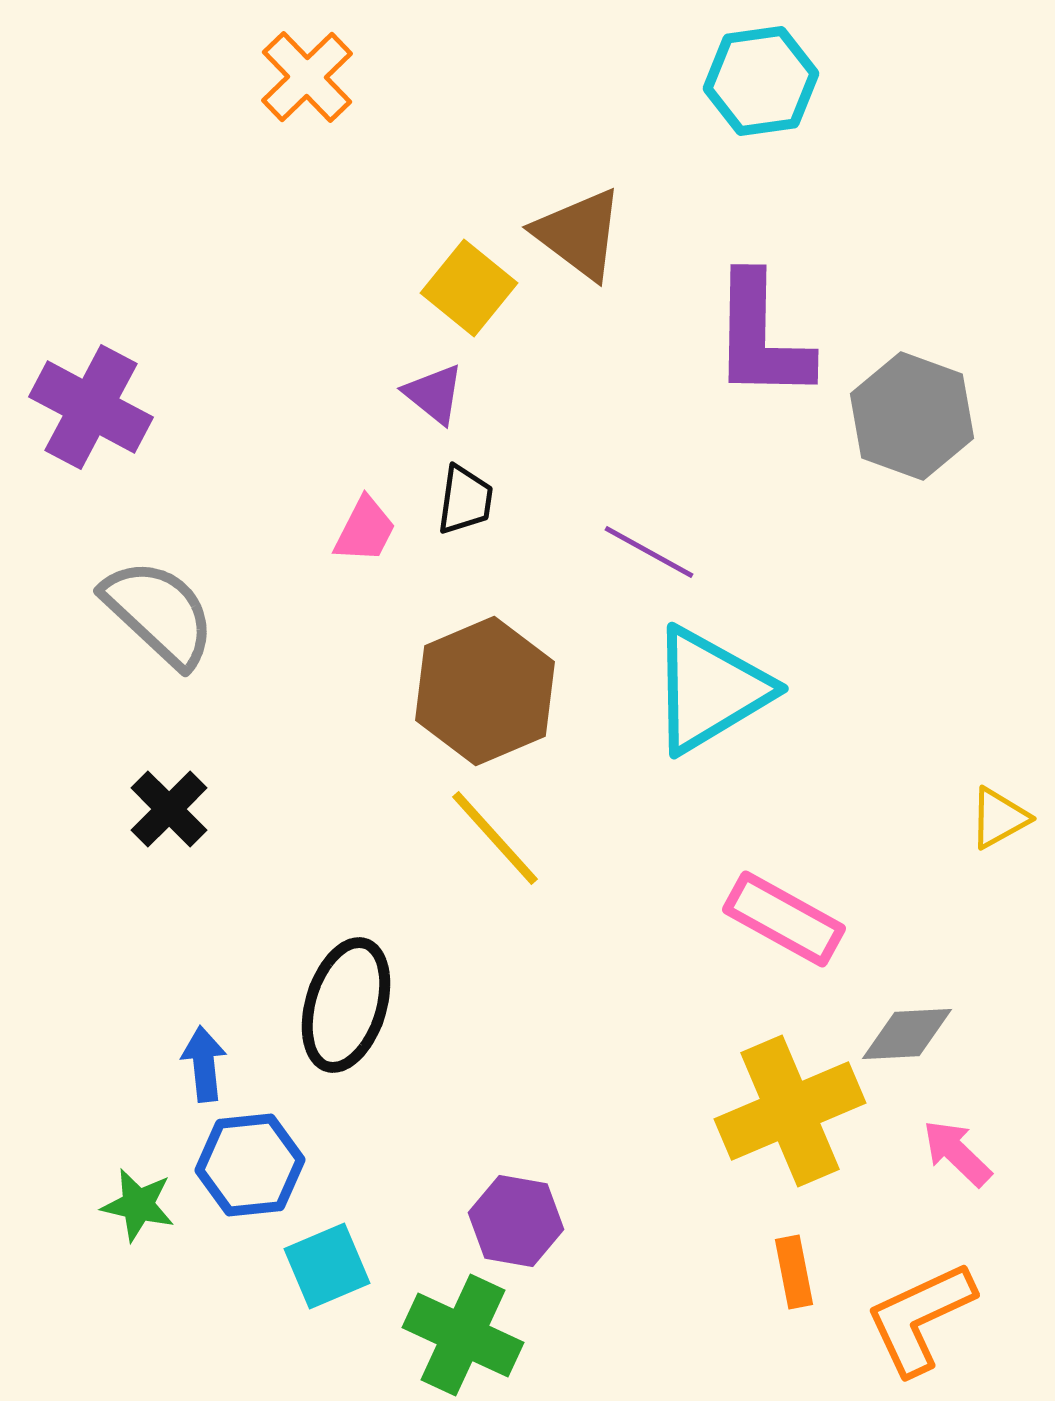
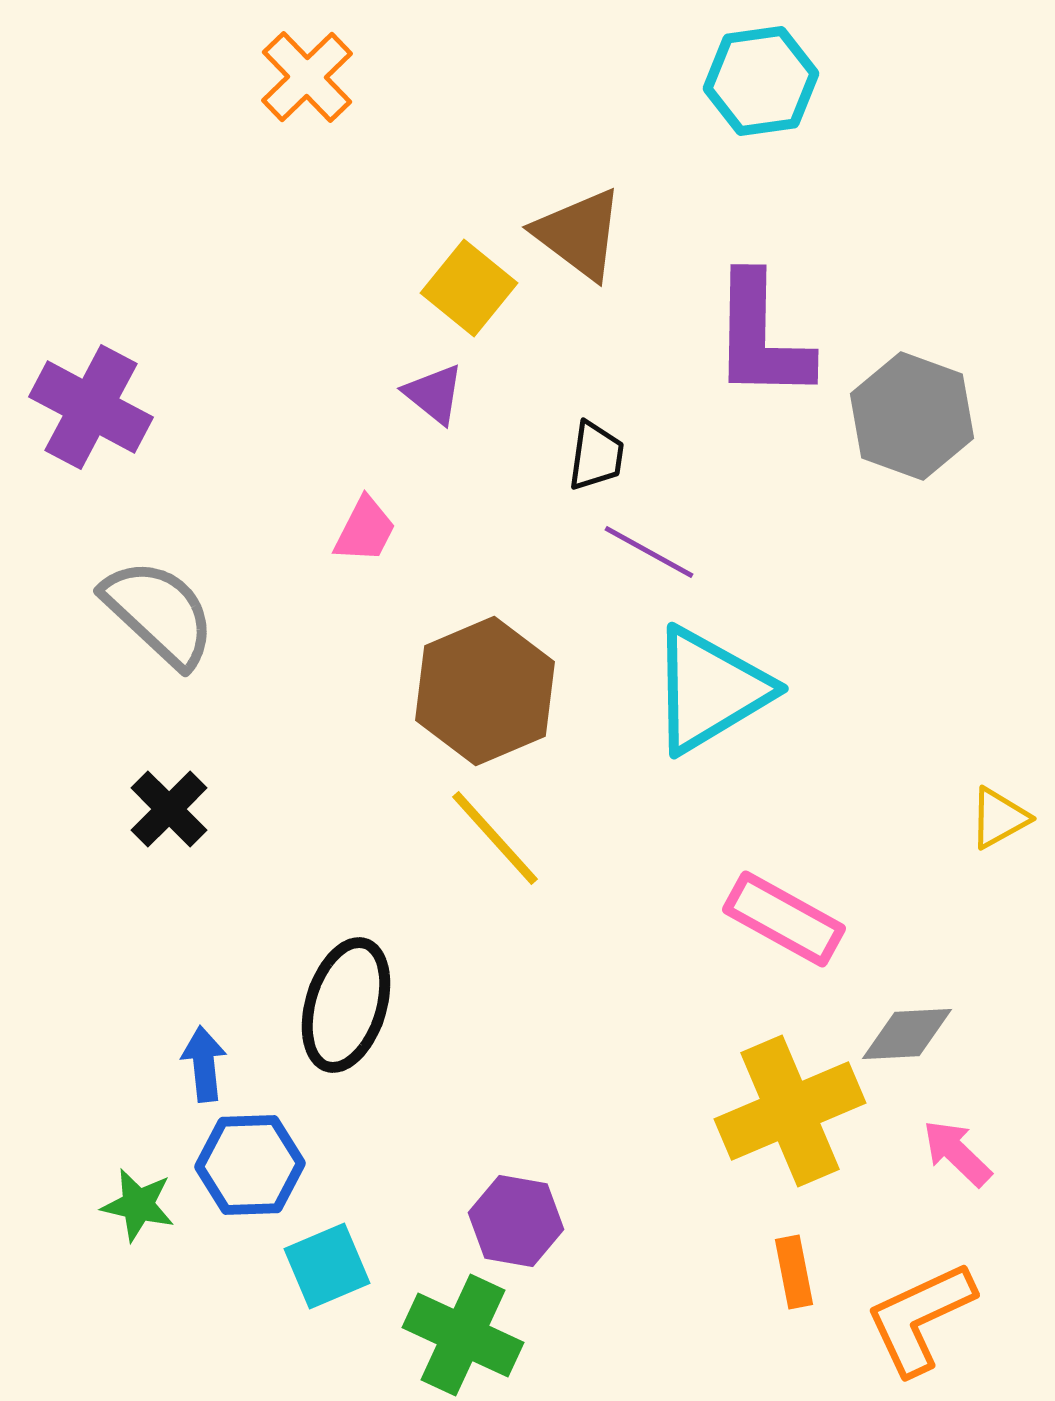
black trapezoid: moved 131 px right, 44 px up
blue hexagon: rotated 4 degrees clockwise
